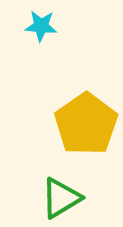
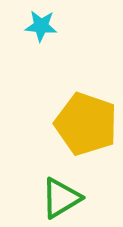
yellow pentagon: rotated 18 degrees counterclockwise
